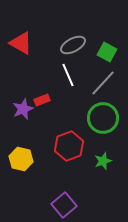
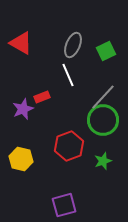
gray ellipse: rotated 40 degrees counterclockwise
green square: moved 1 px left, 1 px up; rotated 36 degrees clockwise
gray line: moved 14 px down
red rectangle: moved 3 px up
green circle: moved 2 px down
purple square: rotated 25 degrees clockwise
